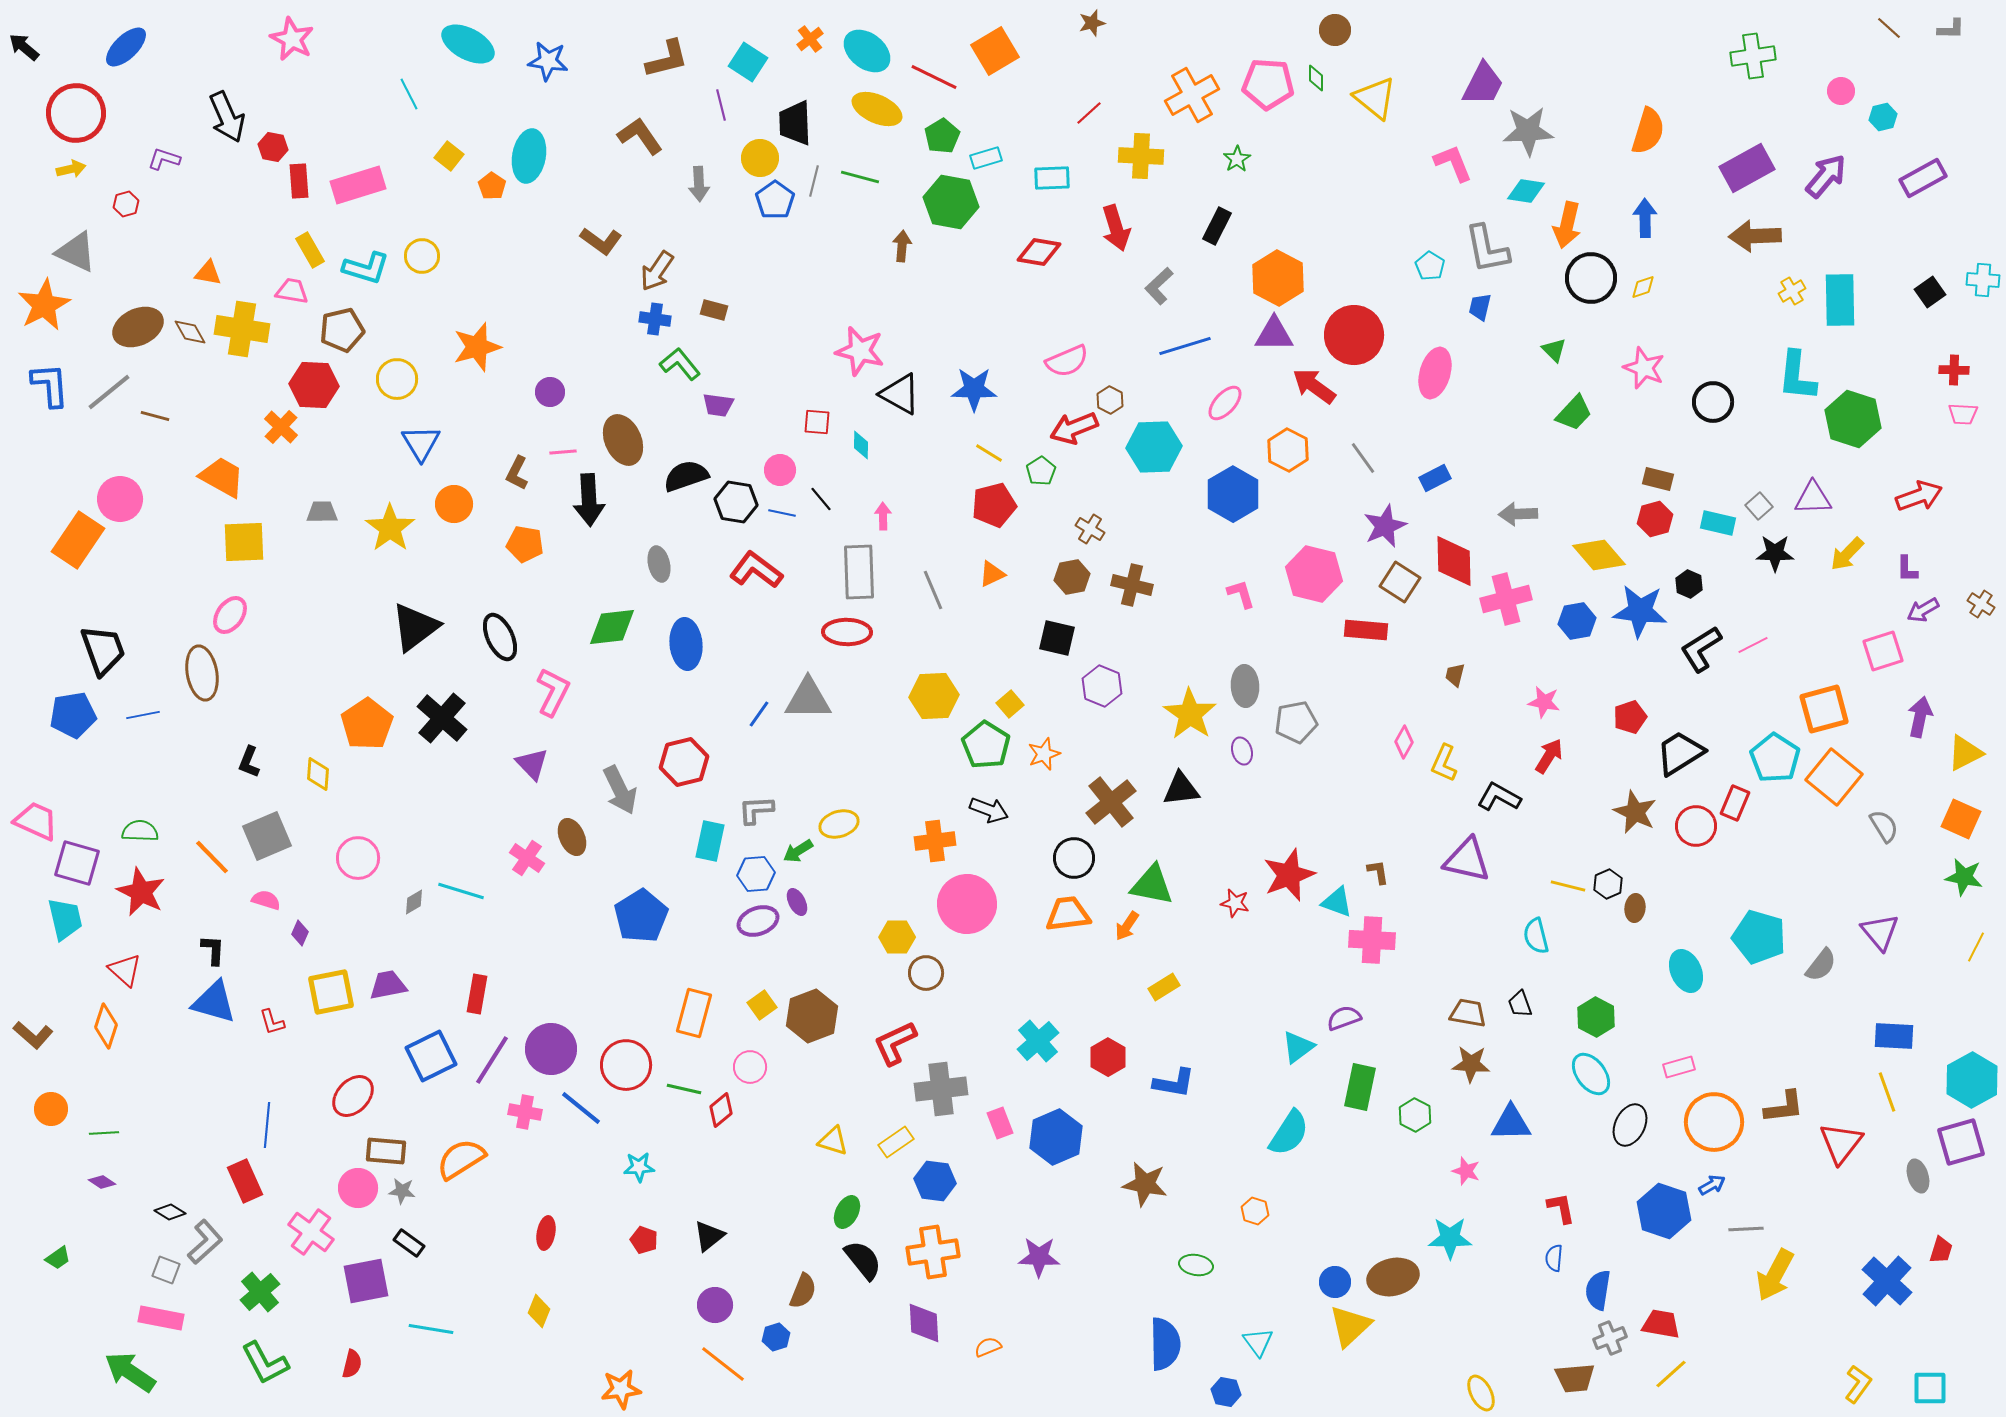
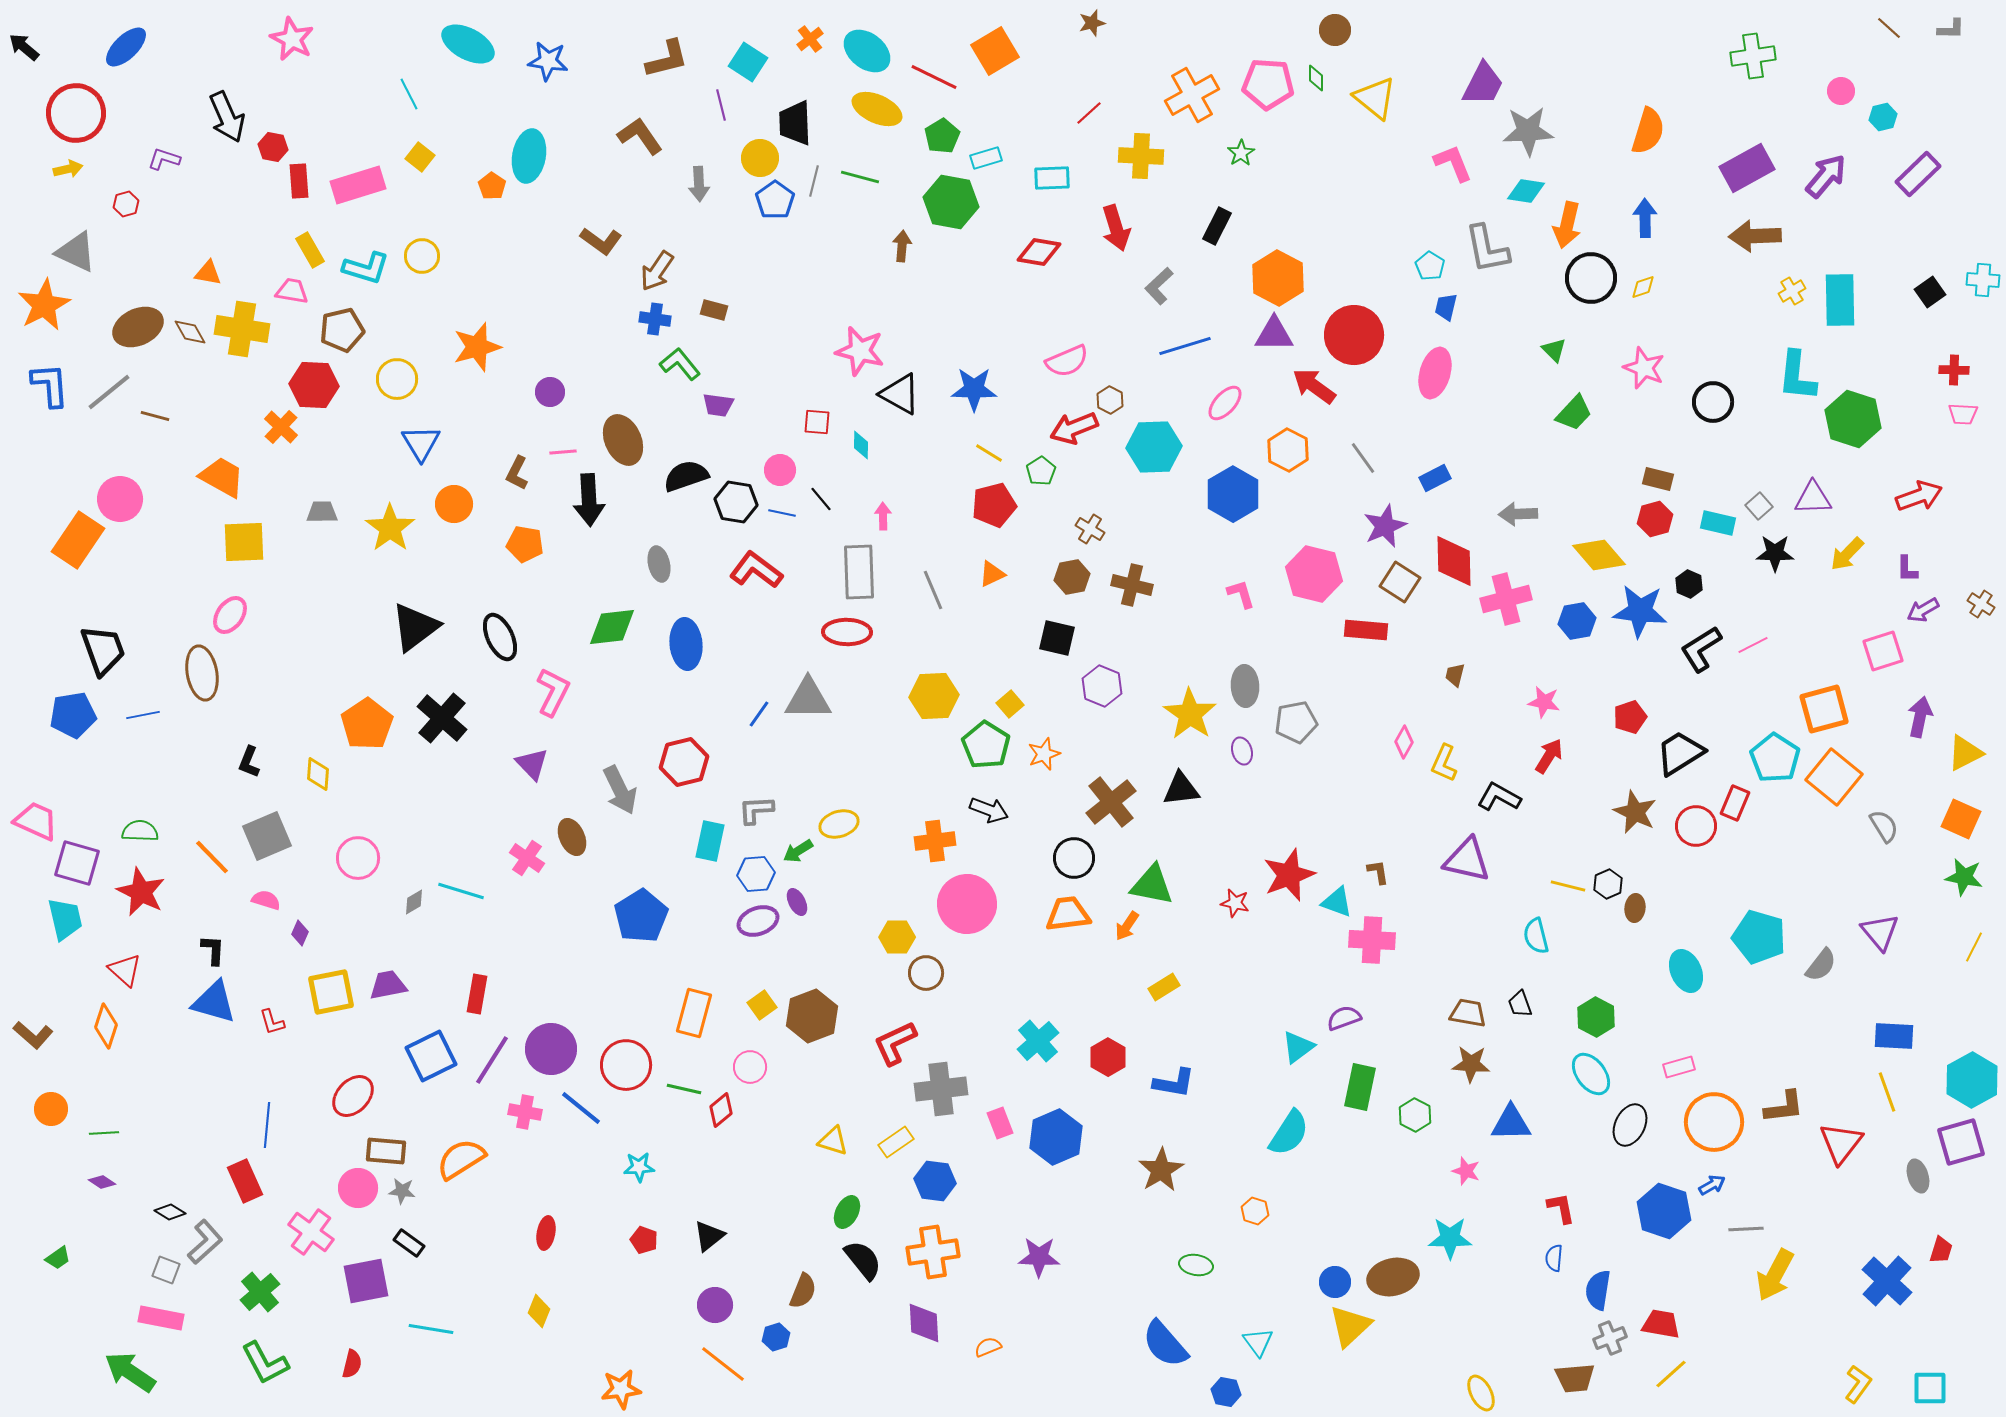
yellow square at (449, 156): moved 29 px left, 1 px down
green star at (1237, 159): moved 4 px right, 6 px up
yellow arrow at (71, 169): moved 3 px left
purple rectangle at (1923, 178): moved 5 px left, 4 px up; rotated 15 degrees counterclockwise
blue trapezoid at (1480, 307): moved 34 px left
yellow line at (1976, 947): moved 2 px left
brown star at (1145, 1184): moved 16 px right, 14 px up; rotated 30 degrees clockwise
blue semicircle at (1165, 1344): rotated 140 degrees clockwise
